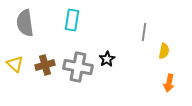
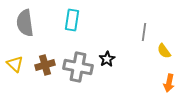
yellow semicircle: rotated 133 degrees clockwise
